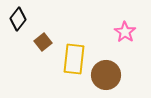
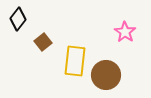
yellow rectangle: moved 1 px right, 2 px down
